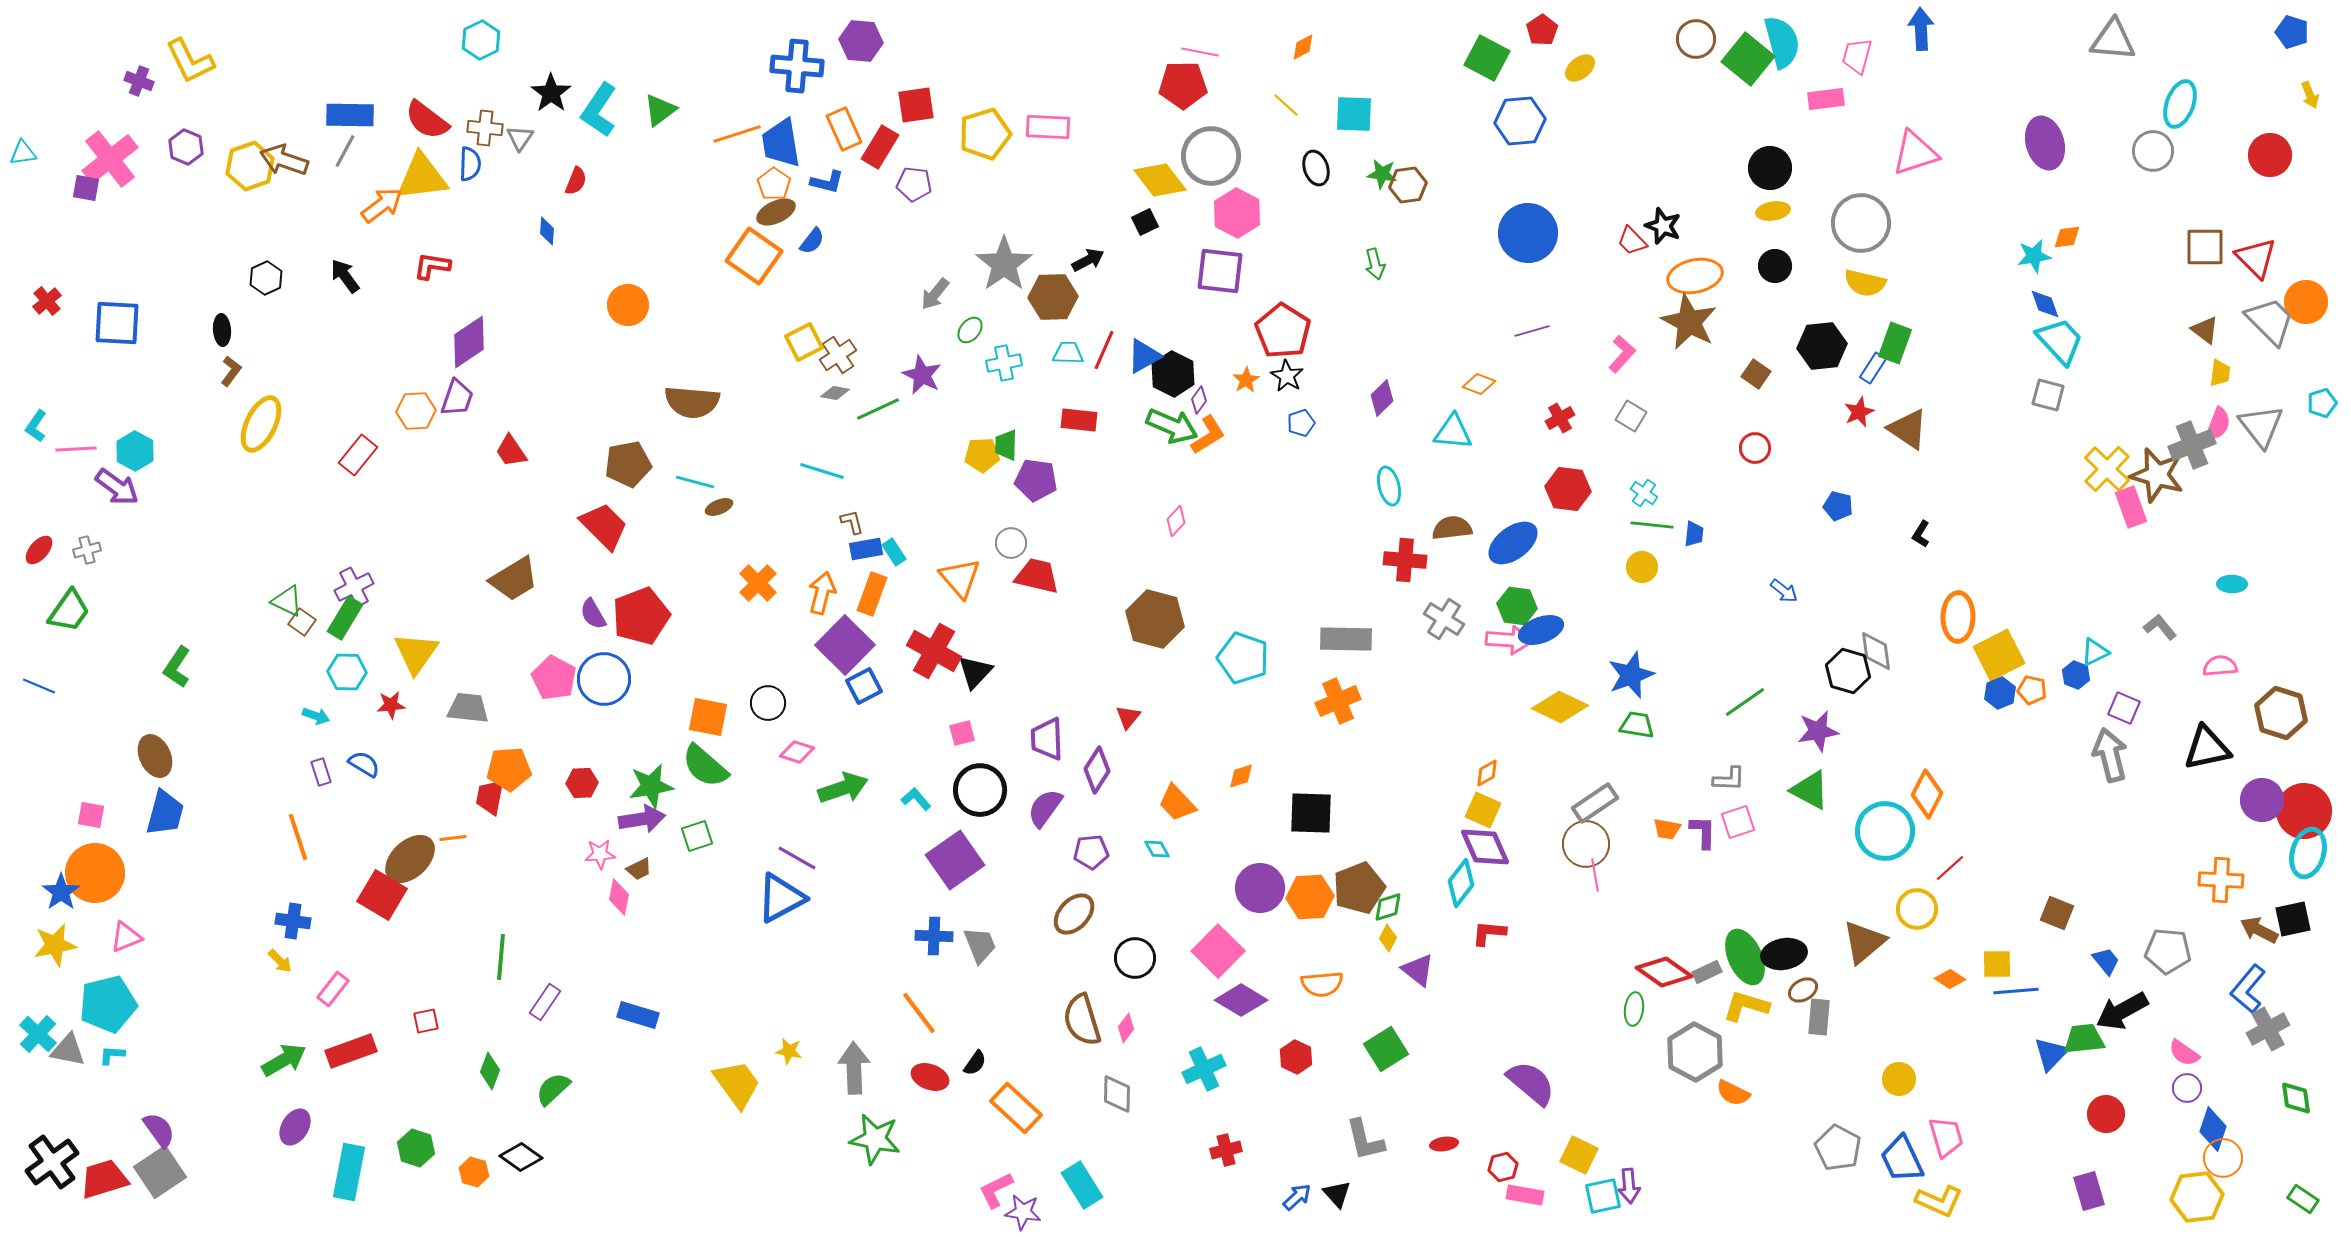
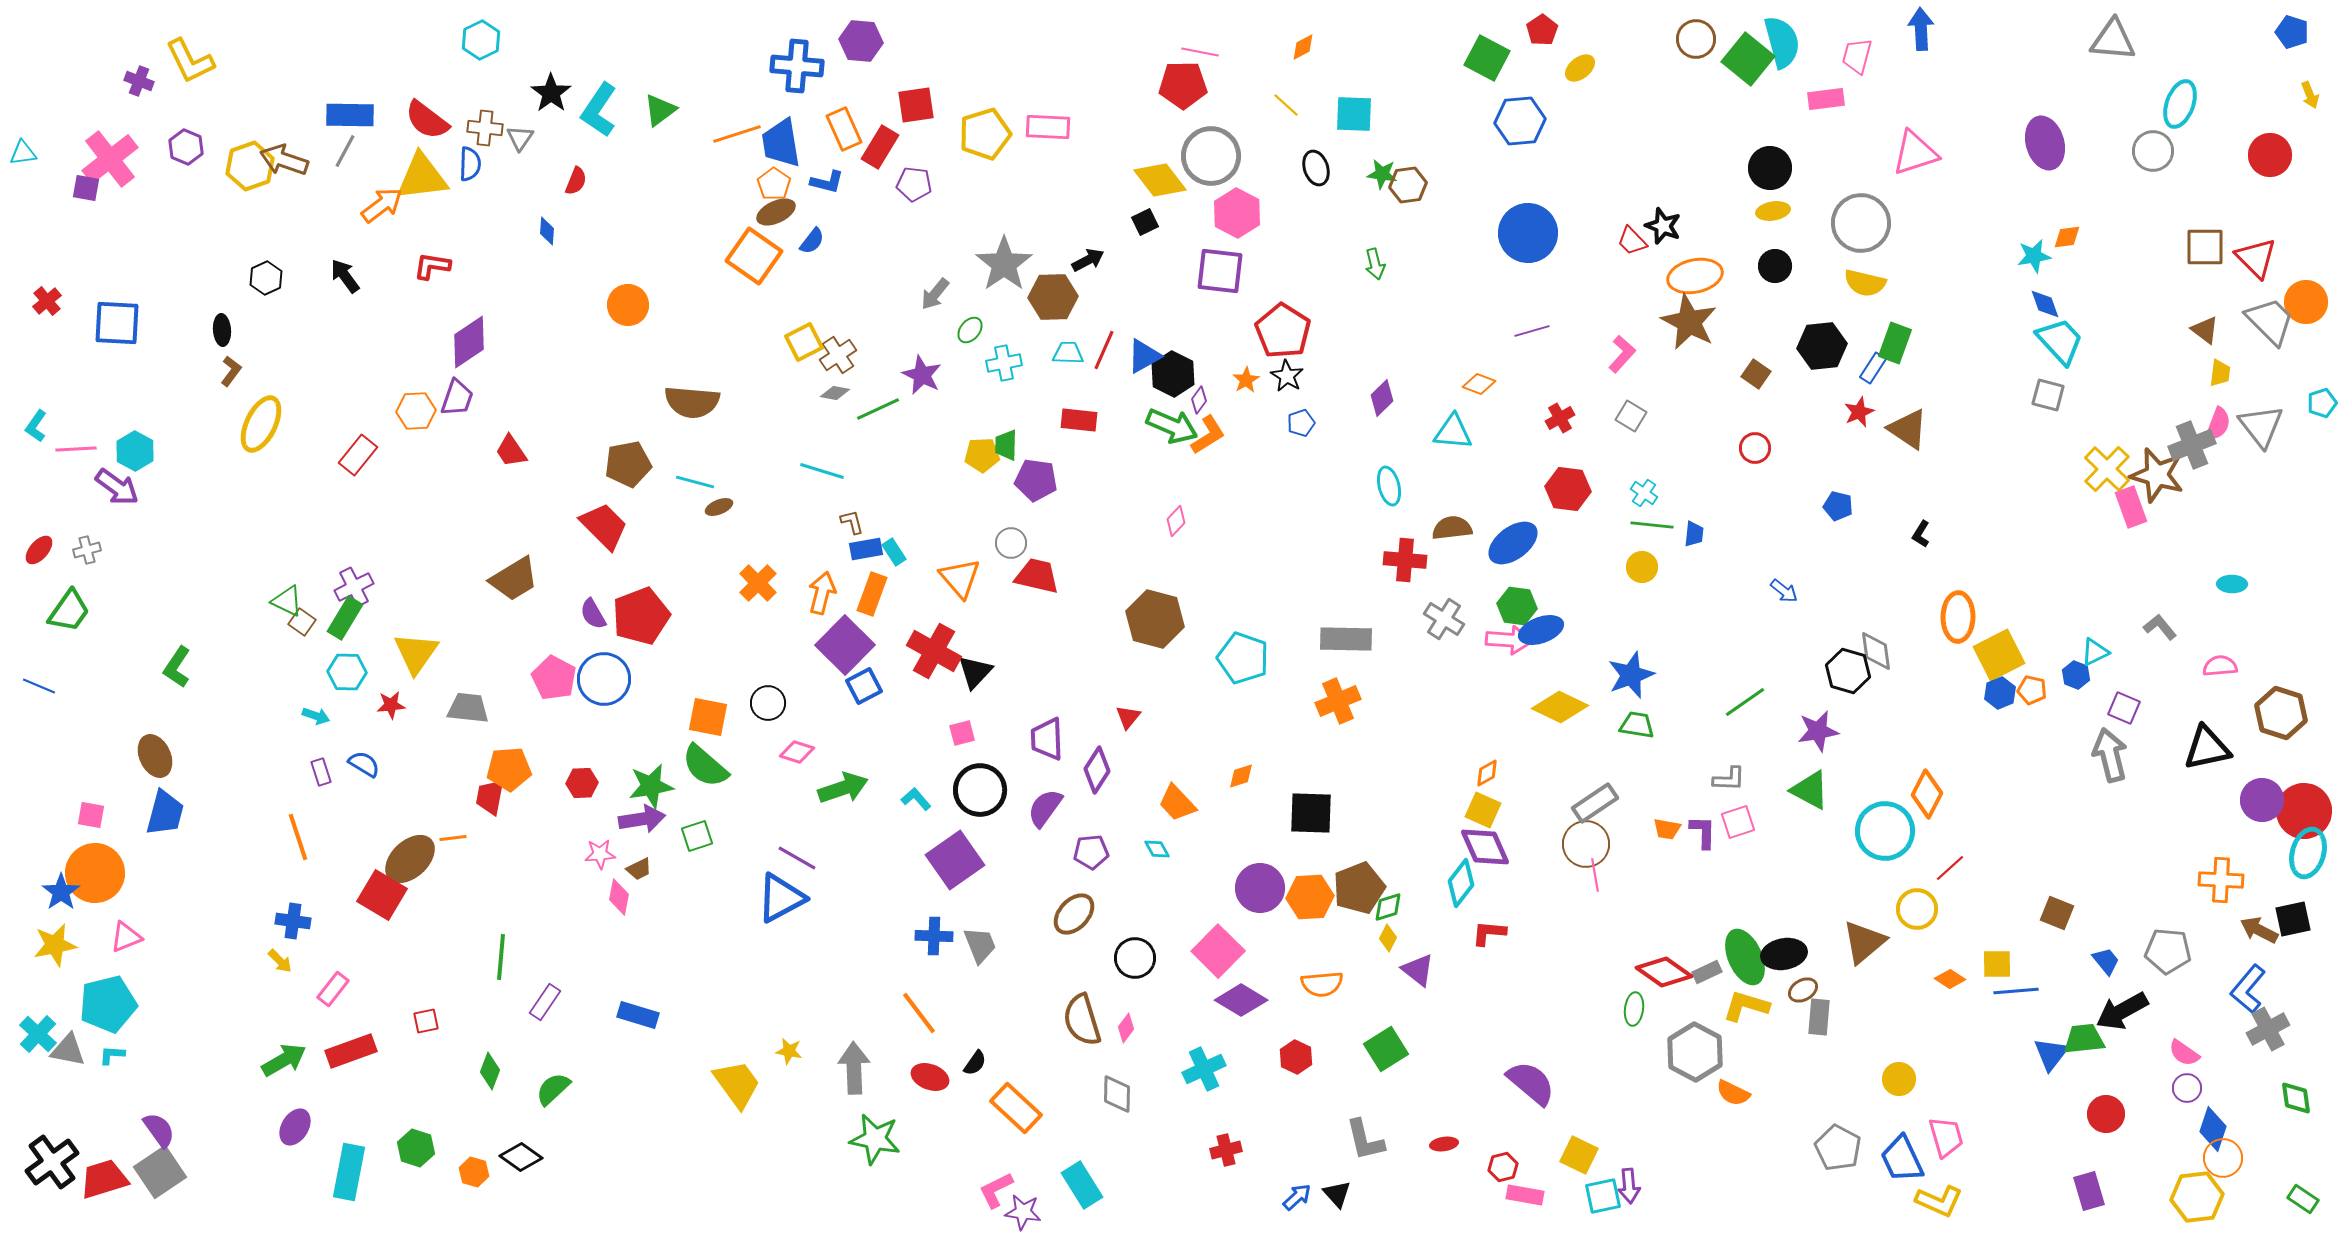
blue triangle at (2051, 1054): rotated 6 degrees counterclockwise
